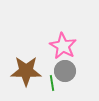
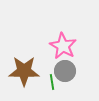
brown star: moved 2 px left
green line: moved 1 px up
